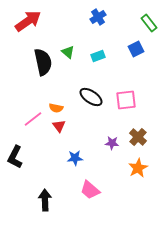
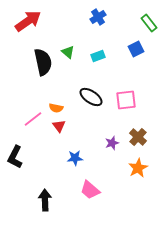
purple star: rotated 24 degrees counterclockwise
